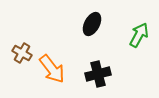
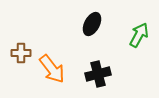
brown cross: moved 1 px left; rotated 30 degrees counterclockwise
